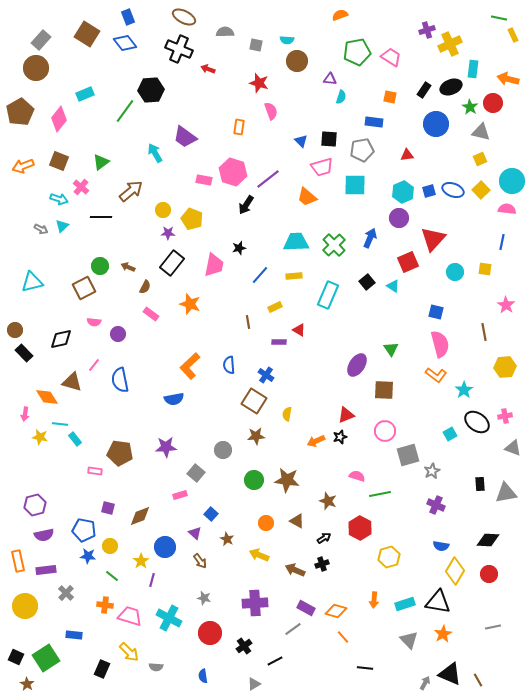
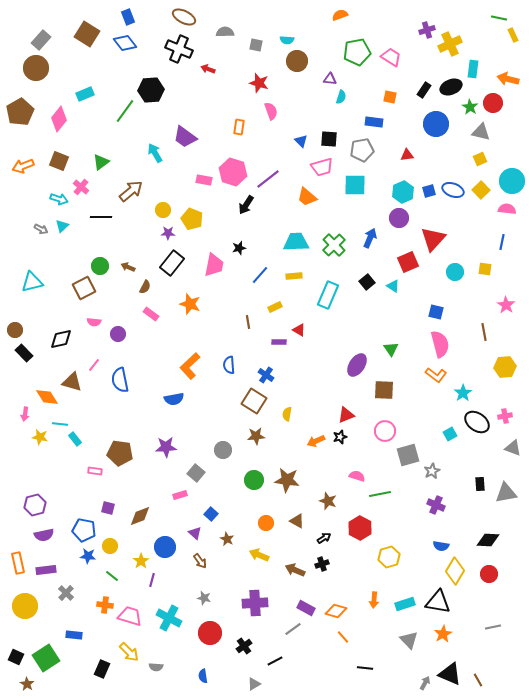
cyan star at (464, 390): moved 1 px left, 3 px down
orange rectangle at (18, 561): moved 2 px down
